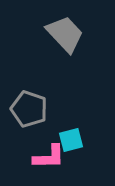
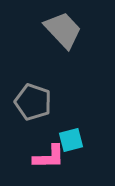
gray trapezoid: moved 2 px left, 4 px up
gray pentagon: moved 4 px right, 7 px up
